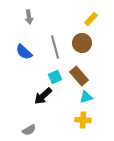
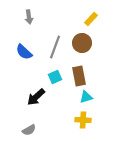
gray line: rotated 35 degrees clockwise
brown rectangle: rotated 30 degrees clockwise
black arrow: moved 7 px left, 1 px down
